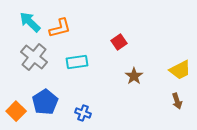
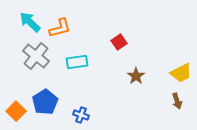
gray cross: moved 2 px right, 1 px up
yellow trapezoid: moved 1 px right, 3 px down
brown star: moved 2 px right
blue cross: moved 2 px left, 2 px down
